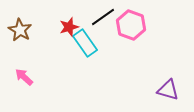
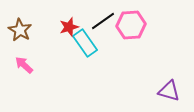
black line: moved 4 px down
pink hexagon: rotated 24 degrees counterclockwise
pink arrow: moved 12 px up
purple triangle: moved 1 px right, 1 px down
